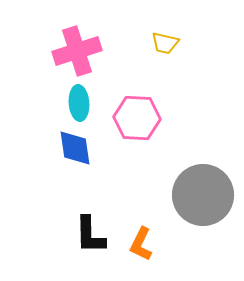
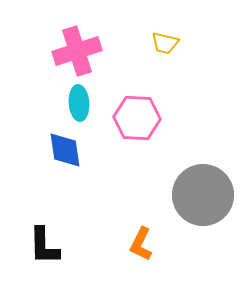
blue diamond: moved 10 px left, 2 px down
black L-shape: moved 46 px left, 11 px down
